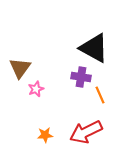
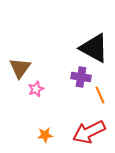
red arrow: moved 3 px right
